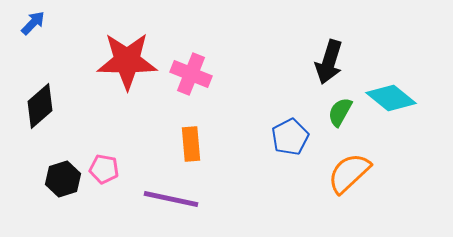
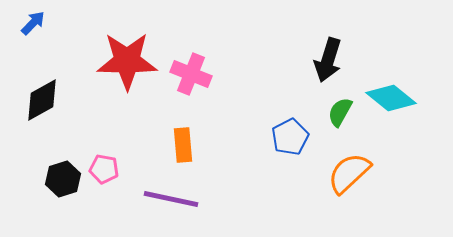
black arrow: moved 1 px left, 2 px up
black diamond: moved 2 px right, 6 px up; rotated 12 degrees clockwise
orange rectangle: moved 8 px left, 1 px down
